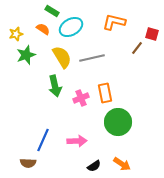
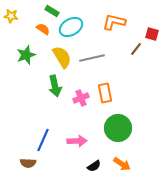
yellow star: moved 5 px left, 18 px up; rotated 24 degrees clockwise
brown line: moved 1 px left, 1 px down
green circle: moved 6 px down
